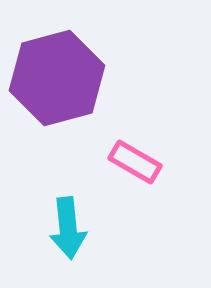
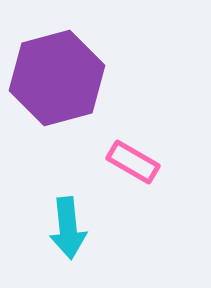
pink rectangle: moved 2 px left
